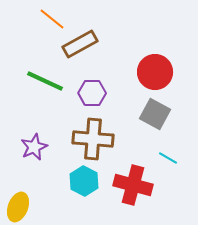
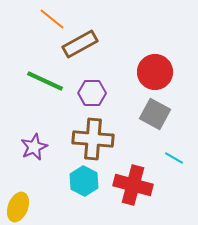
cyan line: moved 6 px right
